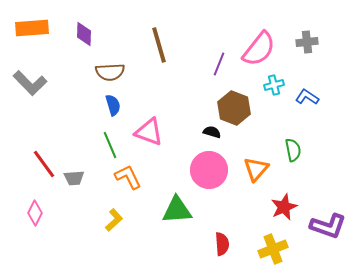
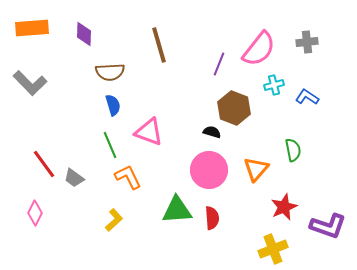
gray trapezoid: rotated 40 degrees clockwise
red semicircle: moved 10 px left, 26 px up
